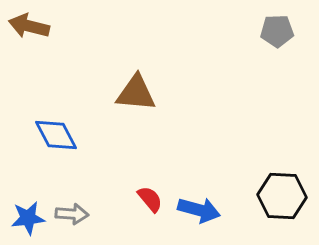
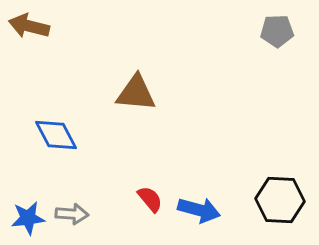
black hexagon: moved 2 px left, 4 px down
